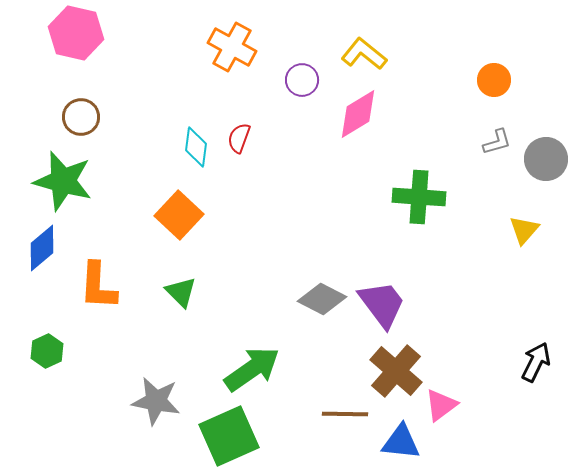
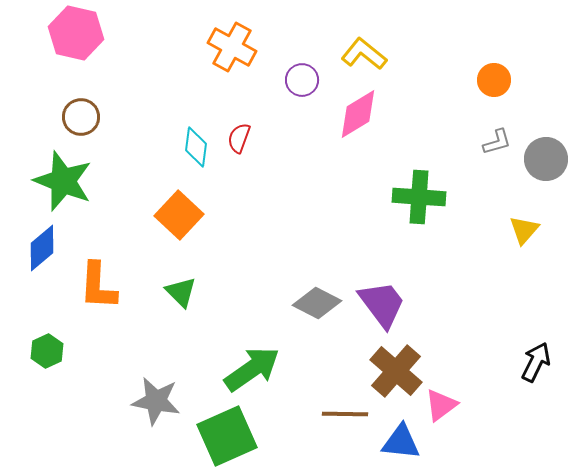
green star: rotated 6 degrees clockwise
gray diamond: moved 5 px left, 4 px down
green square: moved 2 px left
